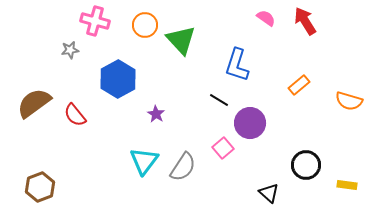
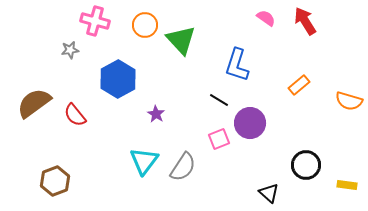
pink square: moved 4 px left, 9 px up; rotated 20 degrees clockwise
brown hexagon: moved 15 px right, 6 px up
